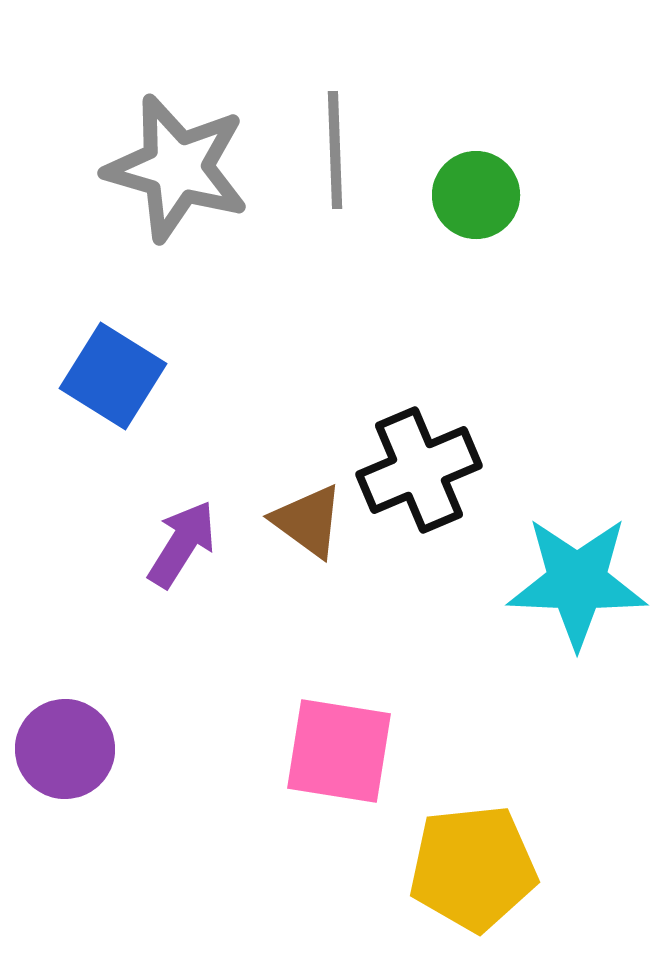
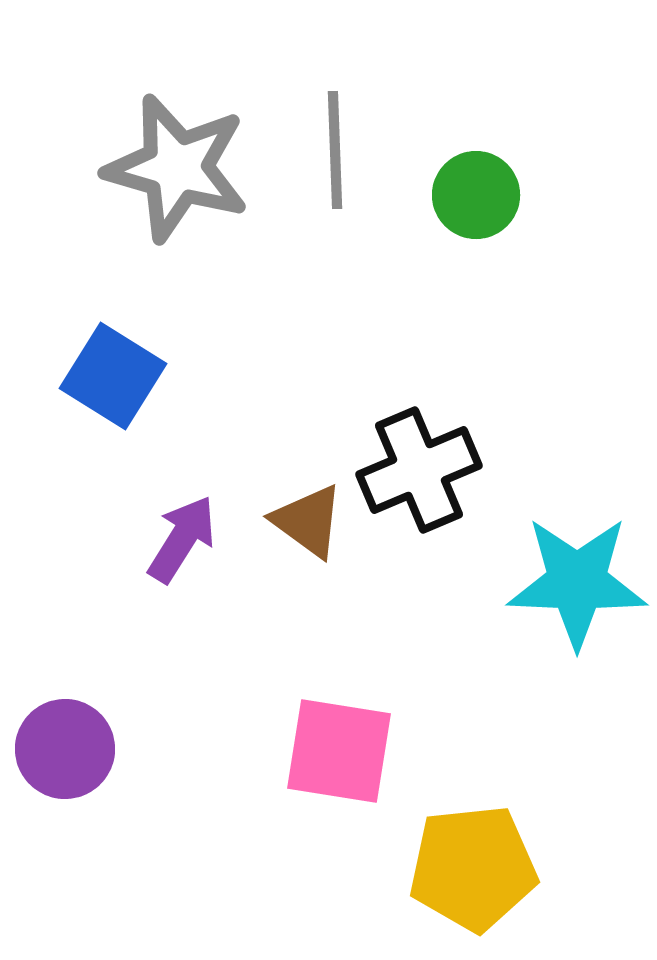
purple arrow: moved 5 px up
